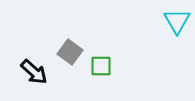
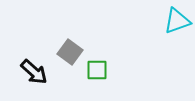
cyan triangle: rotated 40 degrees clockwise
green square: moved 4 px left, 4 px down
